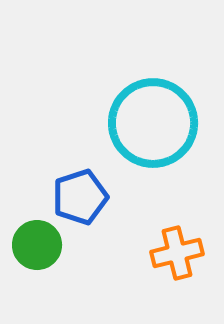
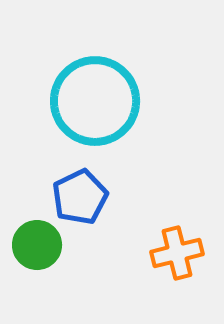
cyan circle: moved 58 px left, 22 px up
blue pentagon: rotated 8 degrees counterclockwise
